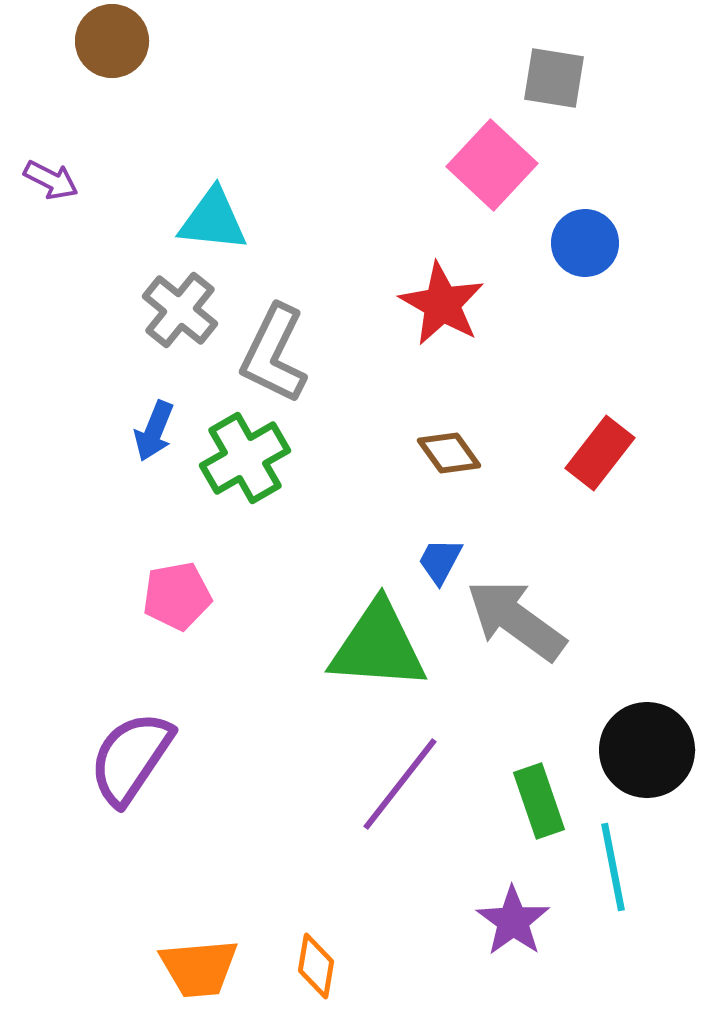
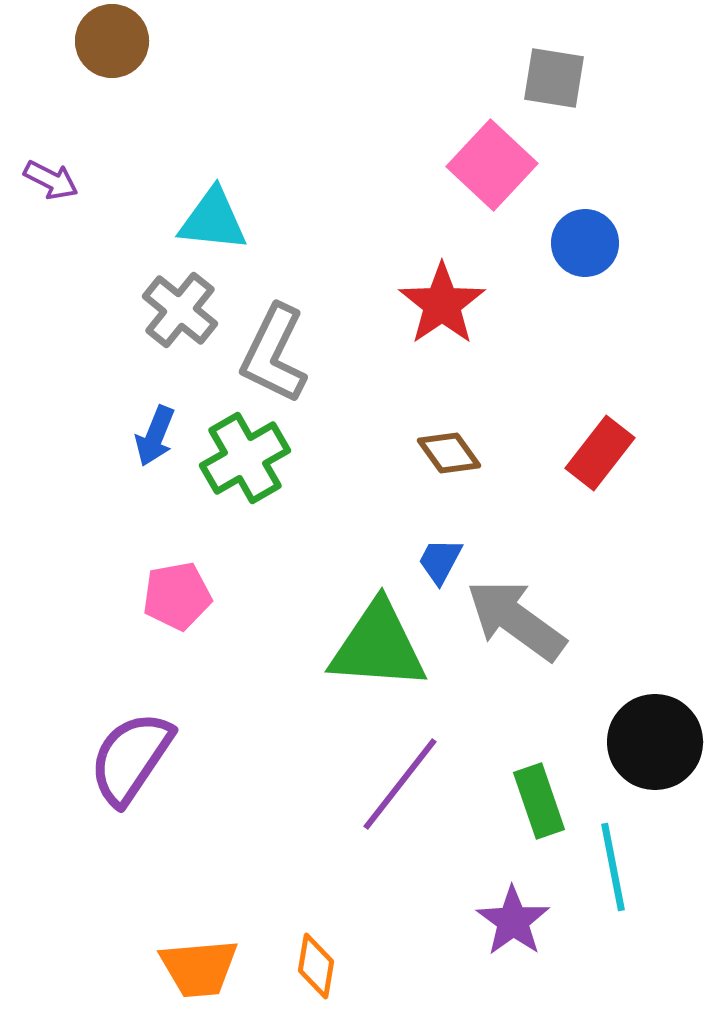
red star: rotated 8 degrees clockwise
blue arrow: moved 1 px right, 5 px down
black circle: moved 8 px right, 8 px up
